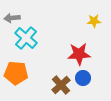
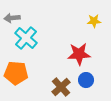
blue circle: moved 3 px right, 2 px down
brown cross: moved 2 px down
